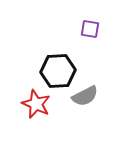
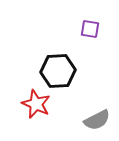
gray semicircle: moved 12 px right, 24 px down
